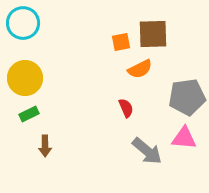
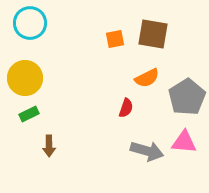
cyan circle: moved 7 px right
brown square: rotated 12 degrees clockwise
orange square: moved 6 px left, 3 px up
orange semicircle: moved 7 px right, 9 px down
gray pentagon: rotated 24 degrees counterclockwise
red semicircle: rotated 42 degrees clockwise
pink triangle: moved 4 px down
brown arrow: moved 4 px right
gray arrow: rotated 24 degrees counterclockwise
